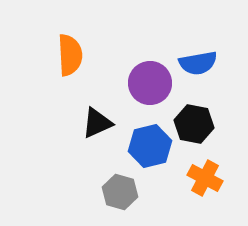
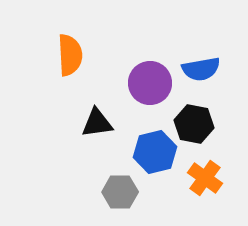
blue semicircle: moved 3 px right, 6 px down
black triangle: rotated 16 degrees clockwise
blue hexagon: moved 5 px right, 6 px down
orange cross: rotated 8 degrees clockwise
gray hexagon: rotated 16 degrees counterclockwise
